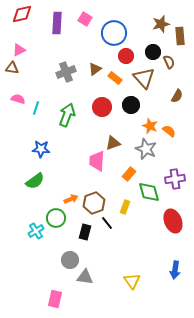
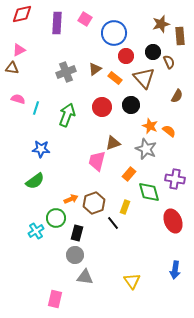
pink trapezoid at (97, 161): rotated 10 degrees clockwise
purple cross at (175, 179): rotated 18 degrees clockwise
black line at (107, 223): moved 6 px right
black rectangle at (85, 232): moved 8 px left, 1 px down
gray circle at (70, 260): moved 5 px right, 5 px up
